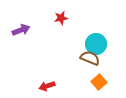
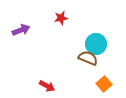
brown semicircle: moved 2 px left
orange square: moved 5 px right, 2 px down
red arrow: rotated 133 degrees counterclockwise
